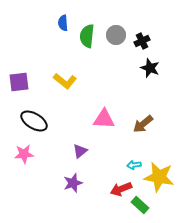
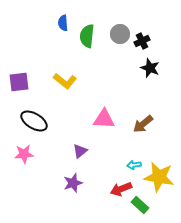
gray circle: moved 4 px right, 1 px up
